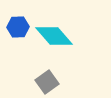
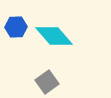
blue hexagon: moved 2 px left
